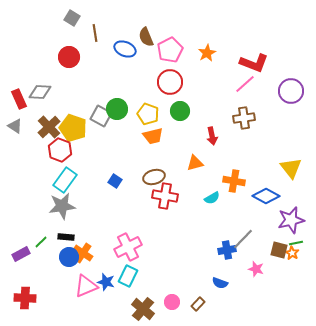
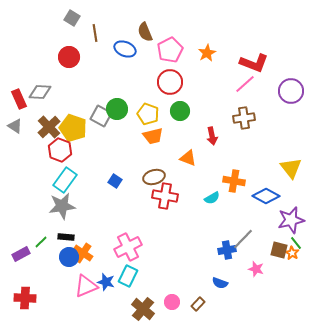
brown semicircle at (146, 37): moved 1 px left, 5 px up
orange triangle at (195, 163): moved 7 px left, 5 px up; rotated 36 degrees clockwise
green line at (296, 243): rotated 64 degrees clockwise
